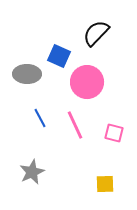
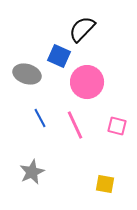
black semicircle: moved 14 px left, 4 px up
gray ellipse: rotated 16 degrees clockwise
pink square: moved 3 px right, 7 px up
yellow square: rotated 12 degrees clockwise
